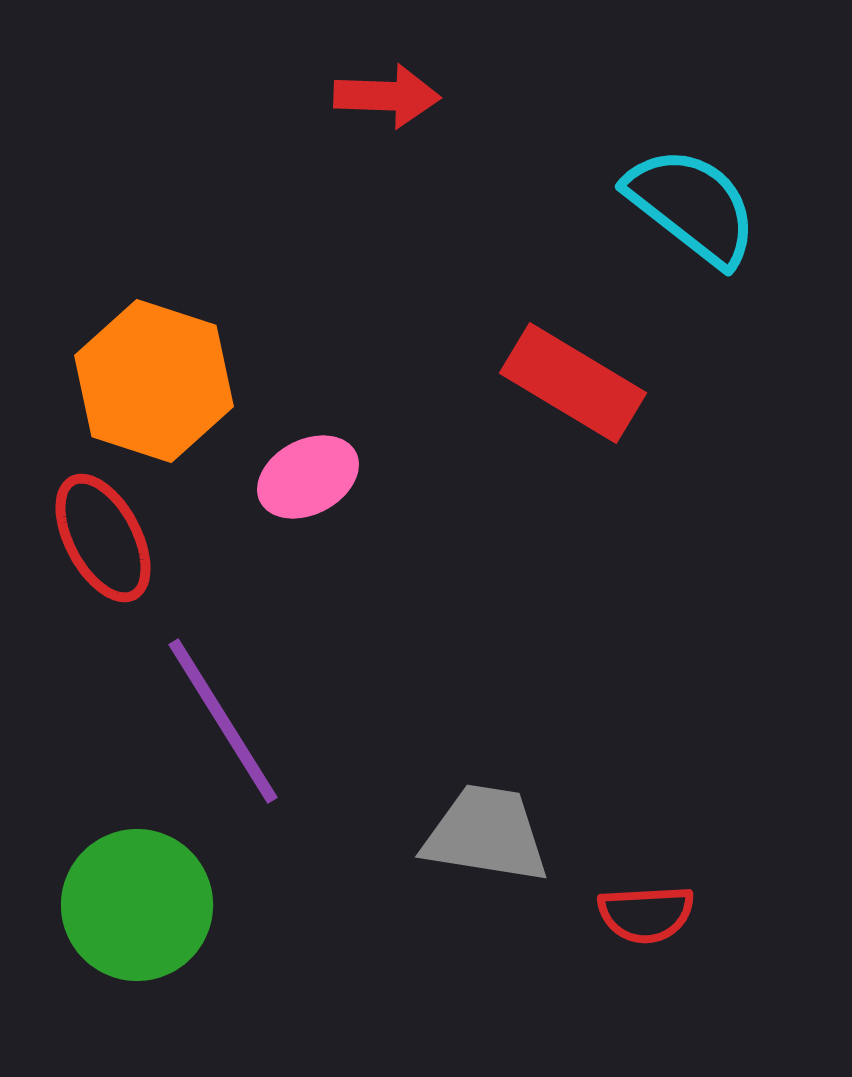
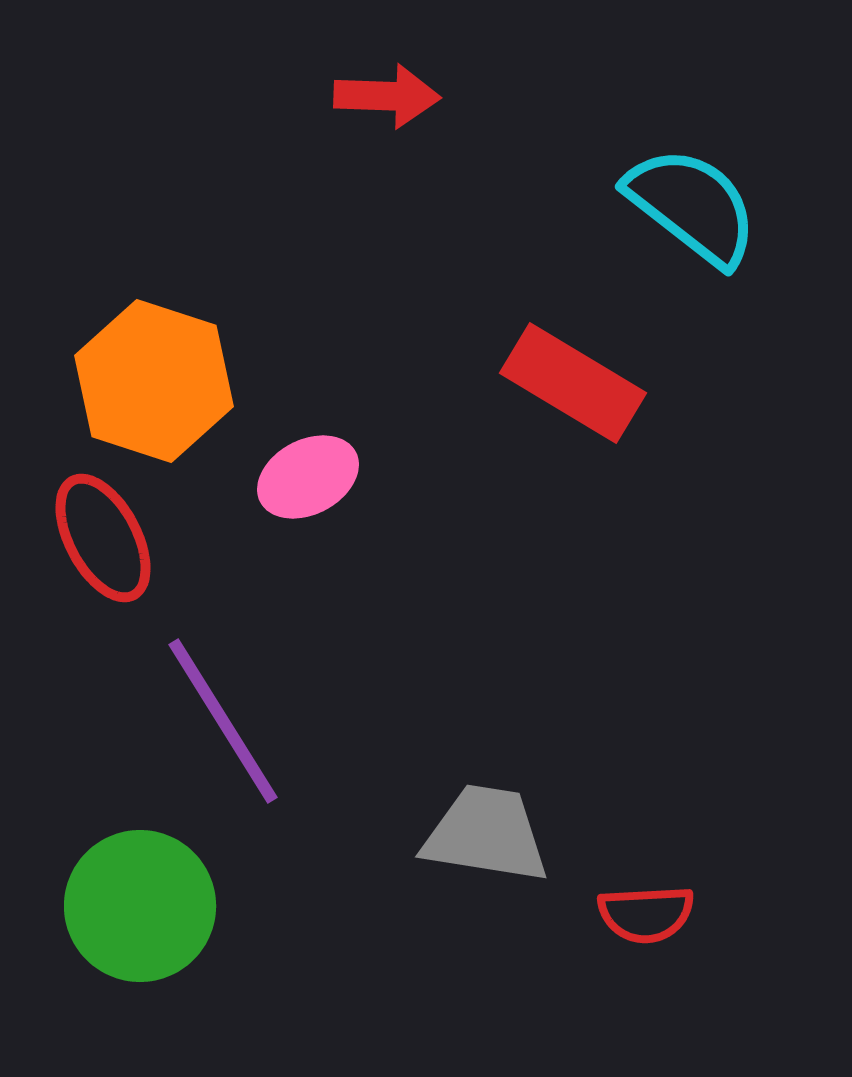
green circle: moved 3 px right, 1 px down
